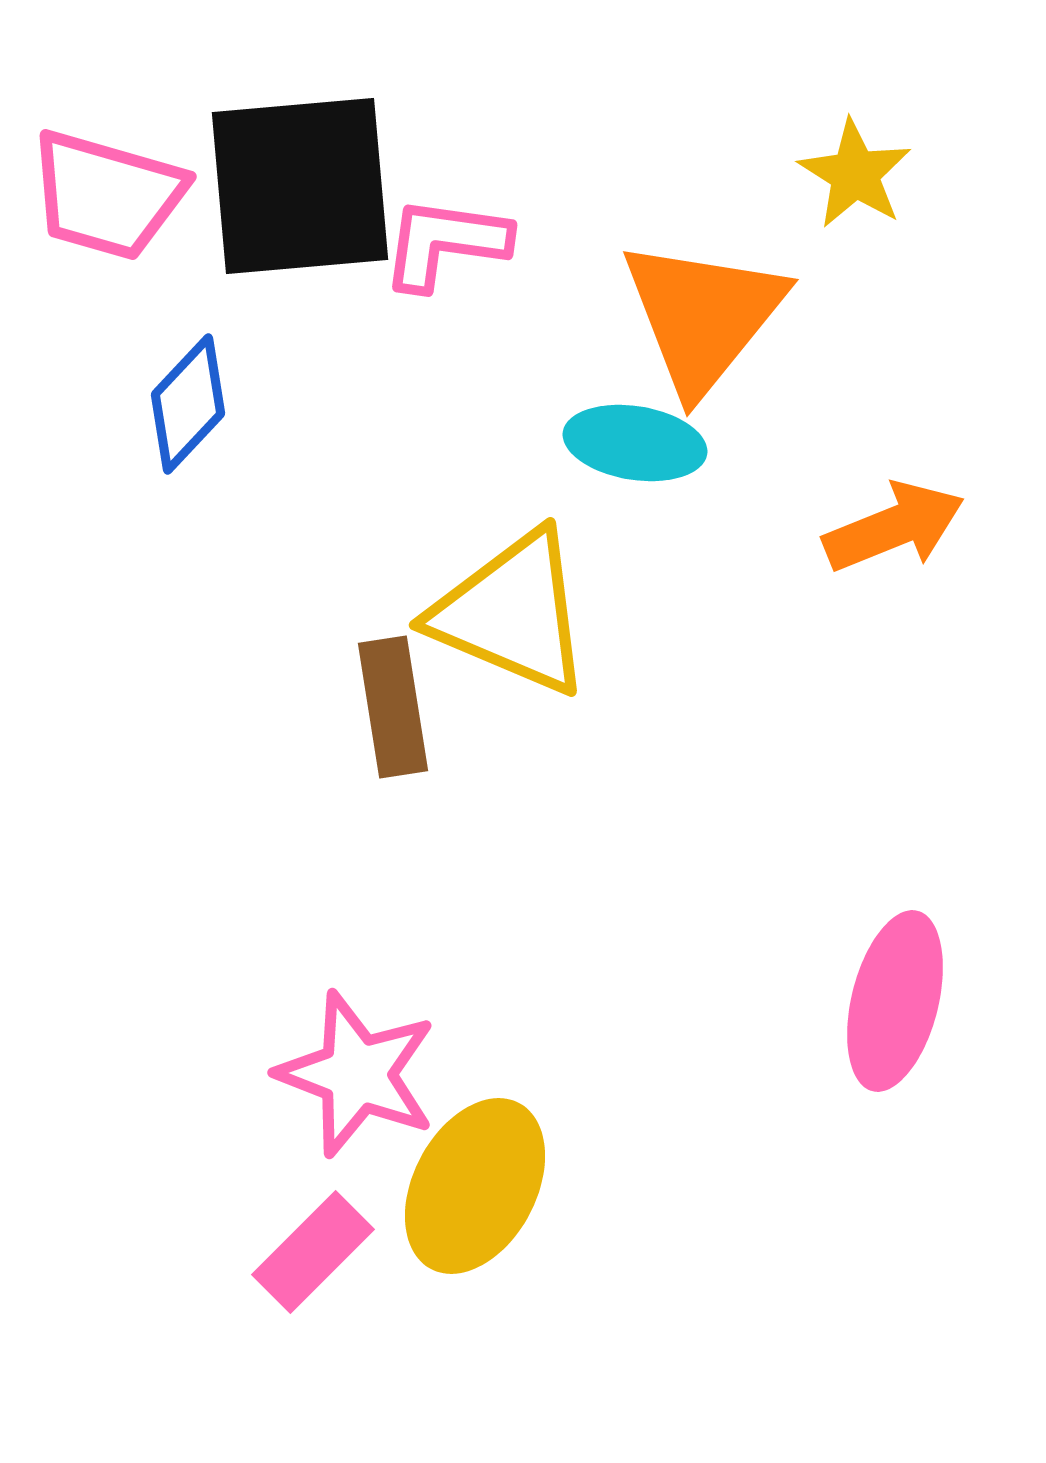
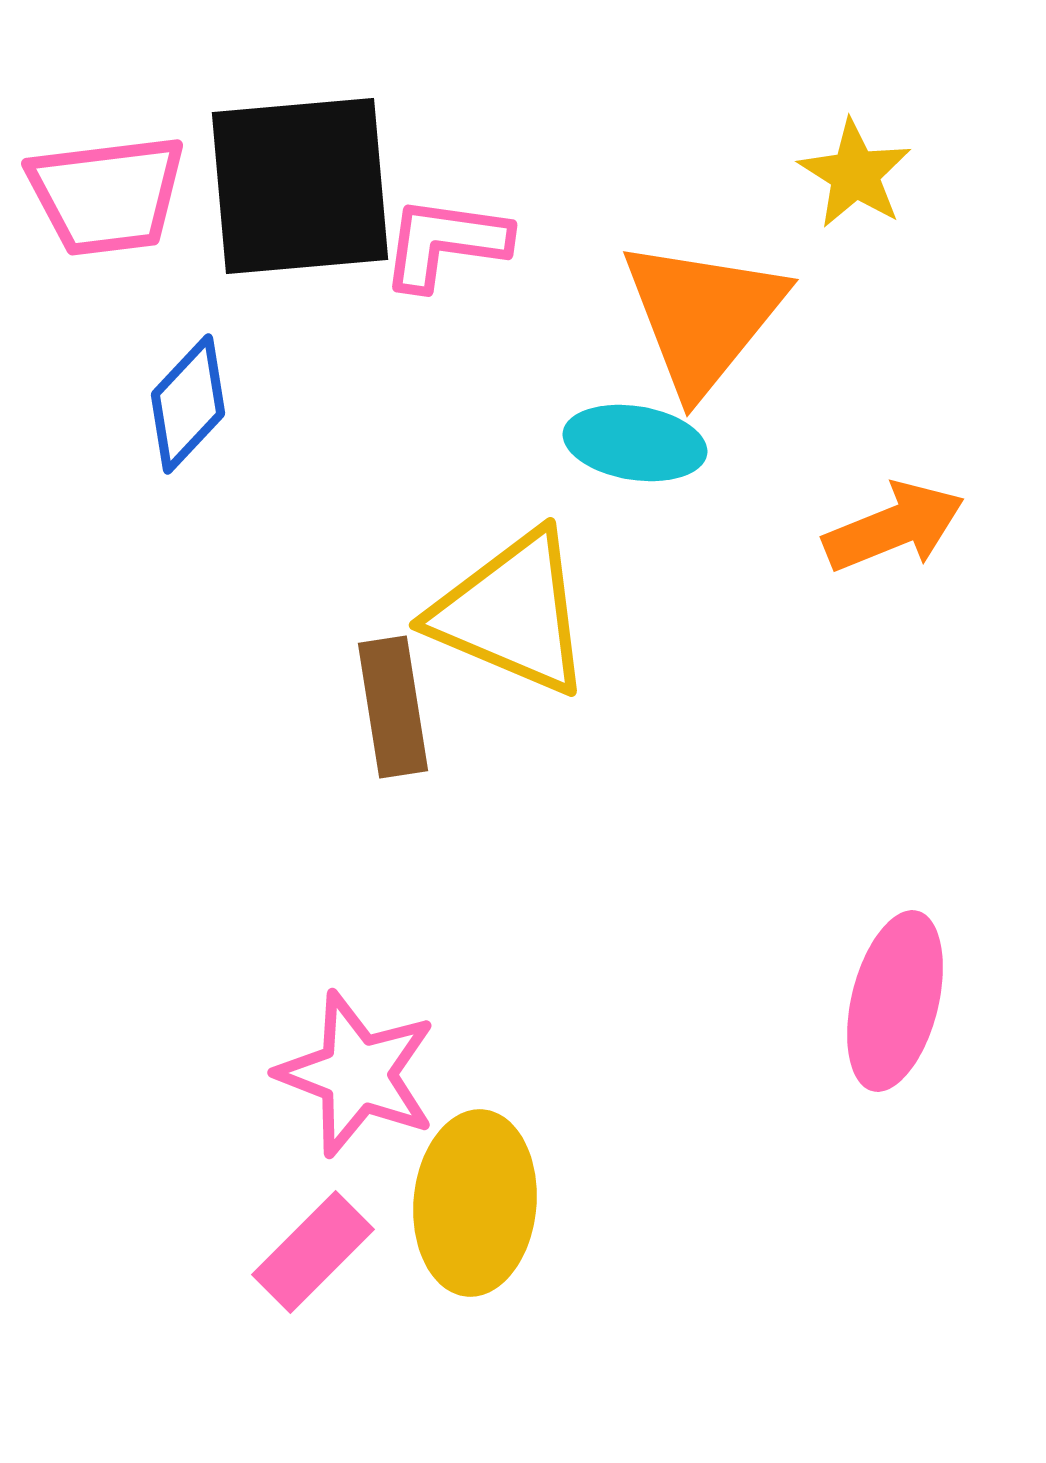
pink trapezoid: rotated 23 degrees counterclockwise
yellow ellipse: moved 17 px down; rotated 23 degrees counterclockwise
